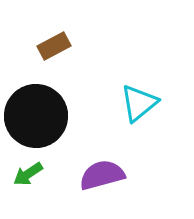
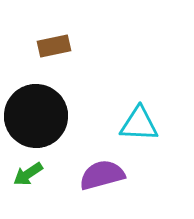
brown rectangle: rotated 16 degrees clockwise
cyan triangle: moved 21 px down; rotated 42 degrees clockwise
